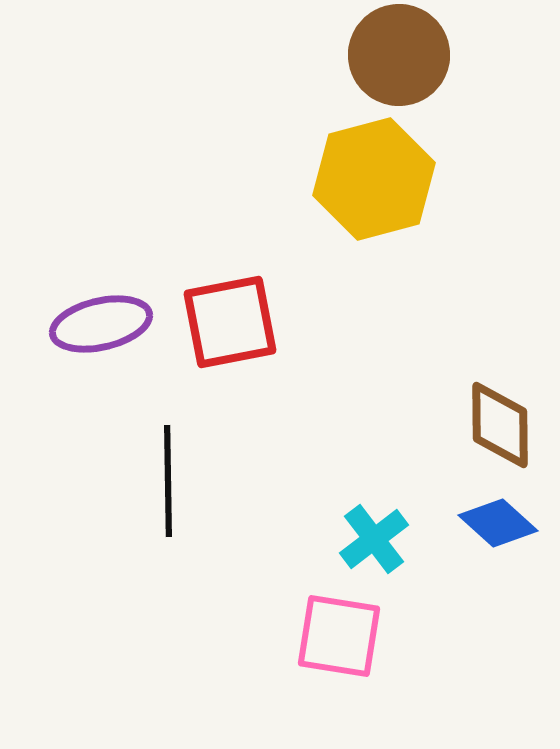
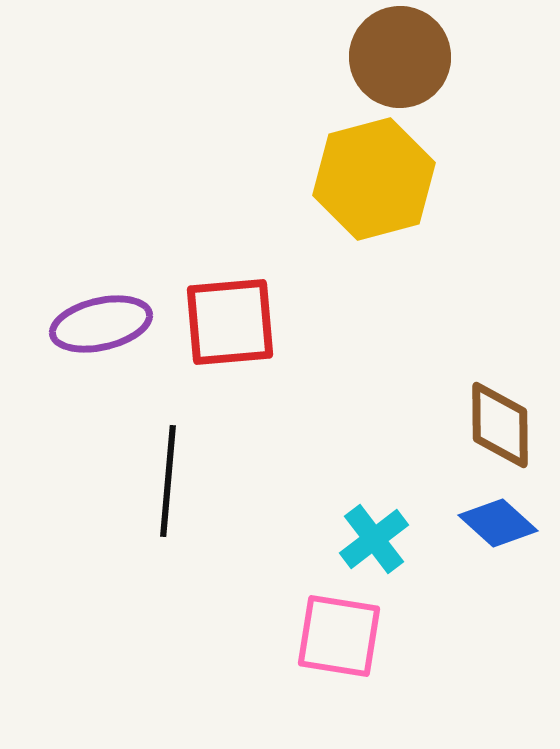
brown circle: moved 1 px right, 2 px down
red square: rotated 6 degrees clockwise
black line: rotated 6 degrees clockwise
